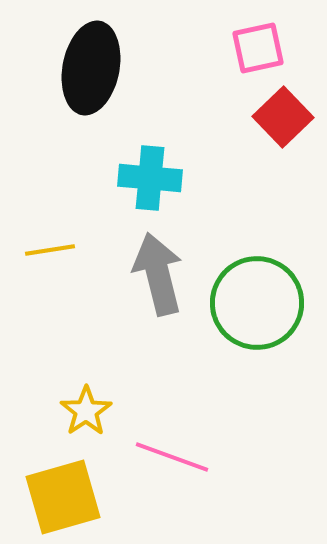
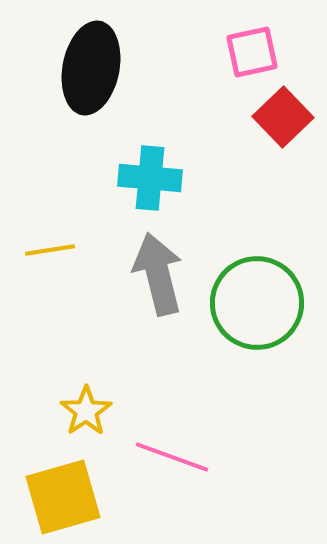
pink square: moved 6 px left, 4 px down
